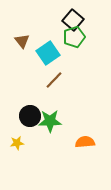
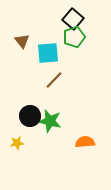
black square: moved 1 px up
cyan square: rotated 30 degrees clockwise
green star: rotated 15 degrees clockwise
